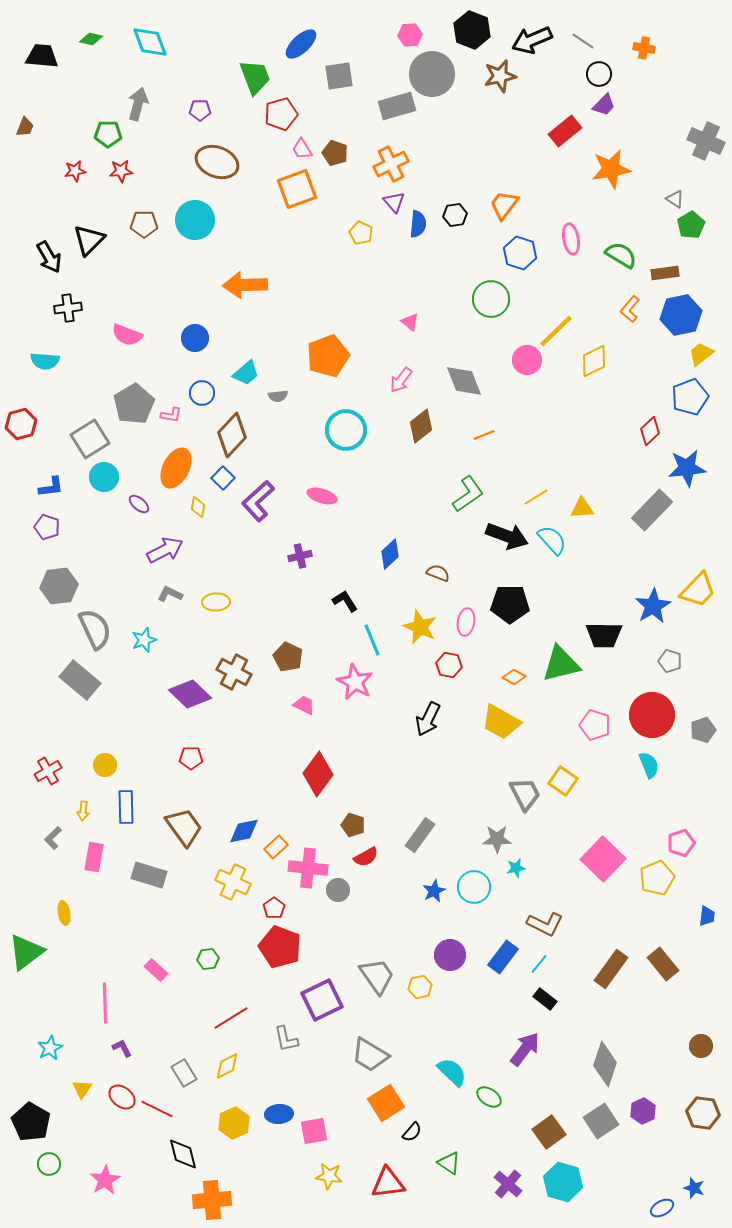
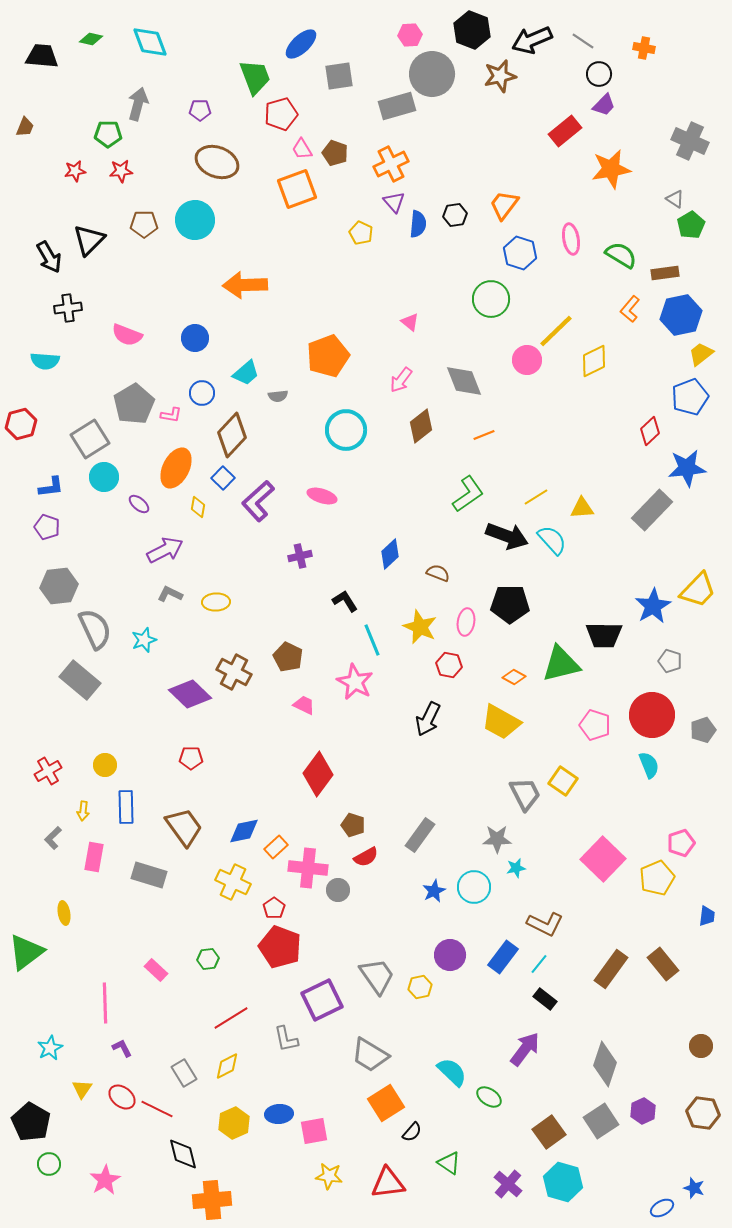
gray cross at (706, 141): moved 16 px left
